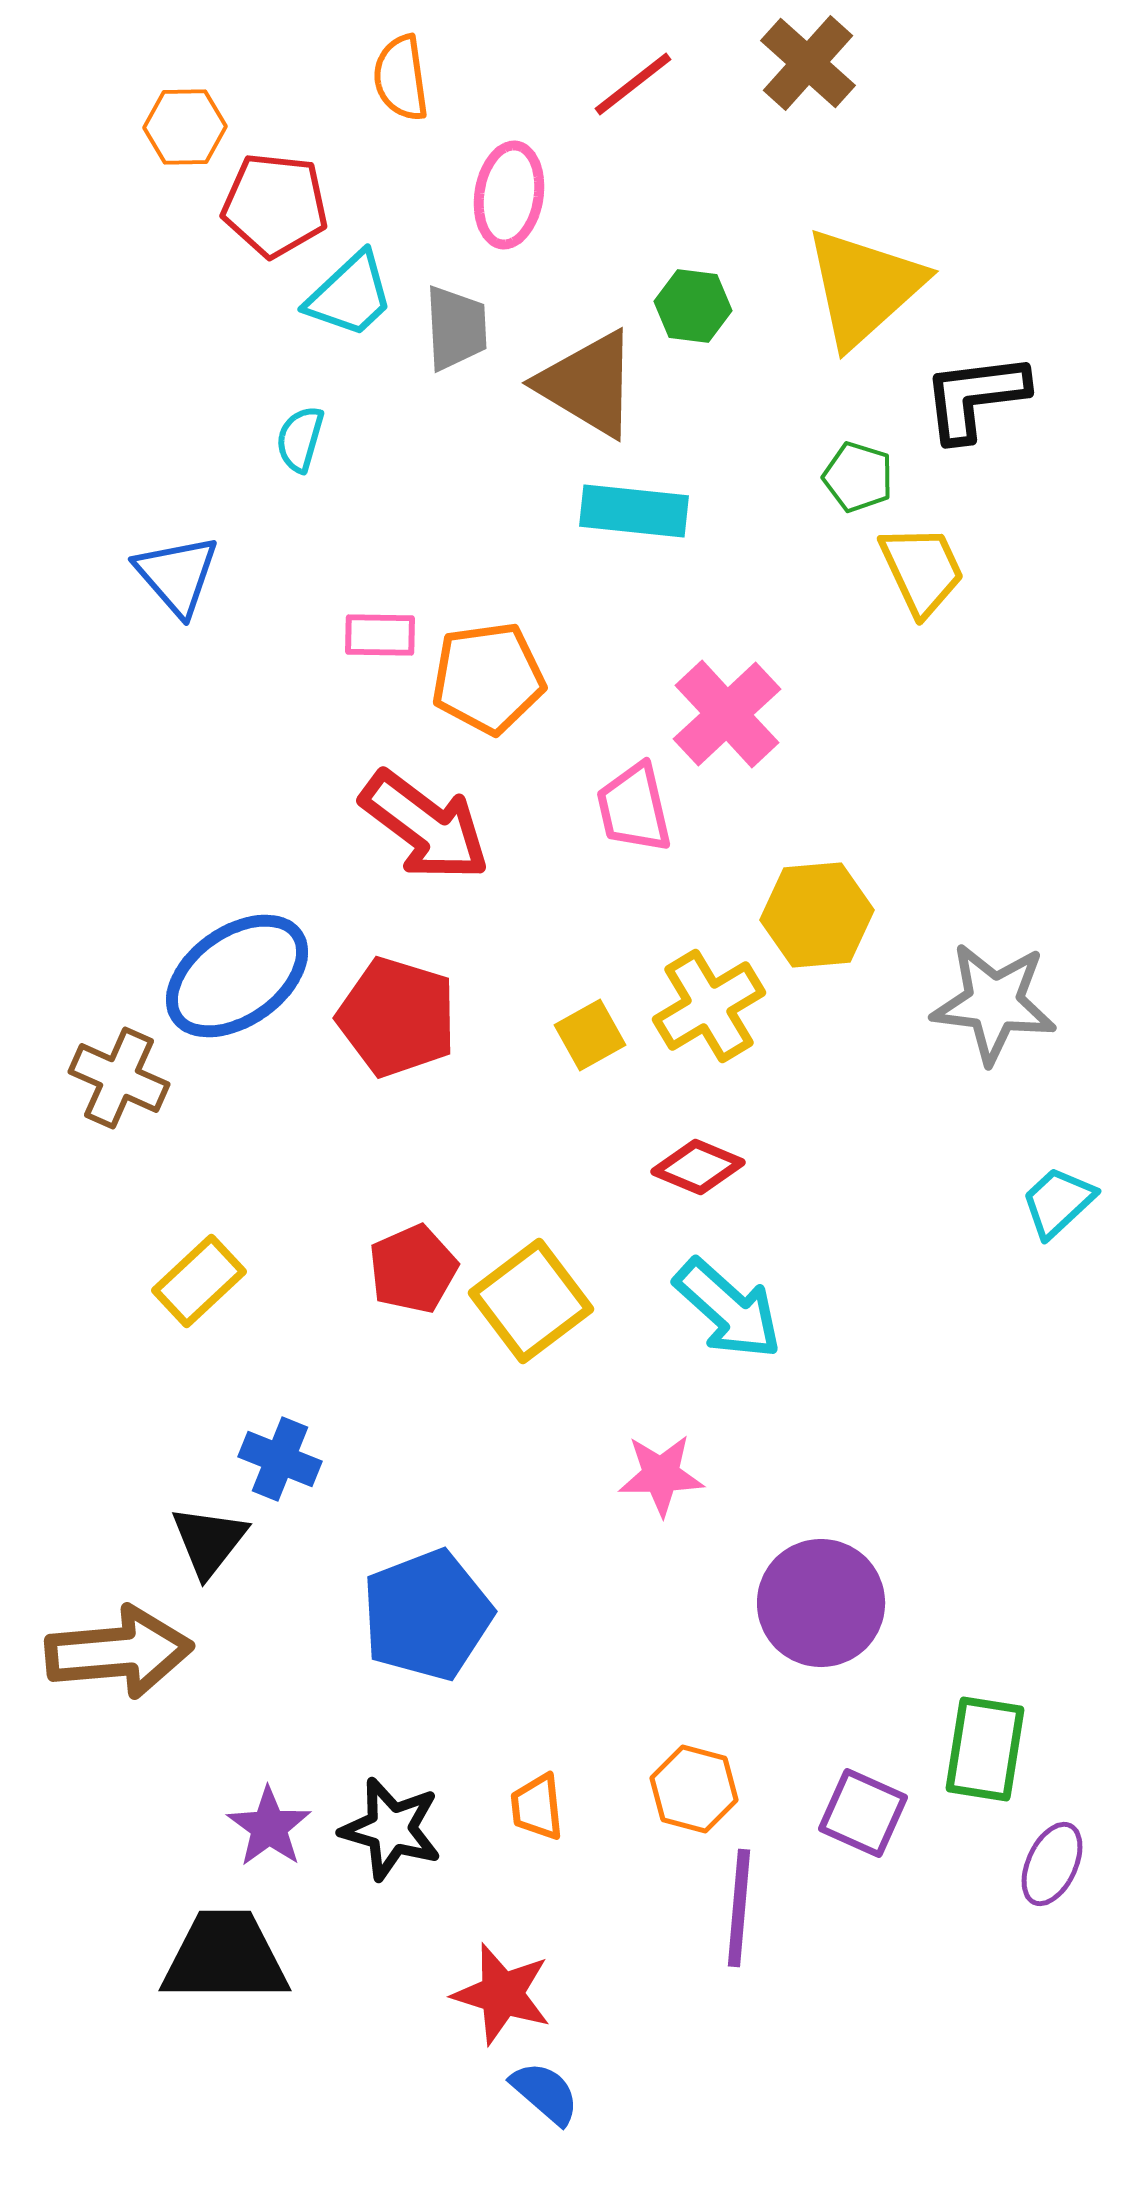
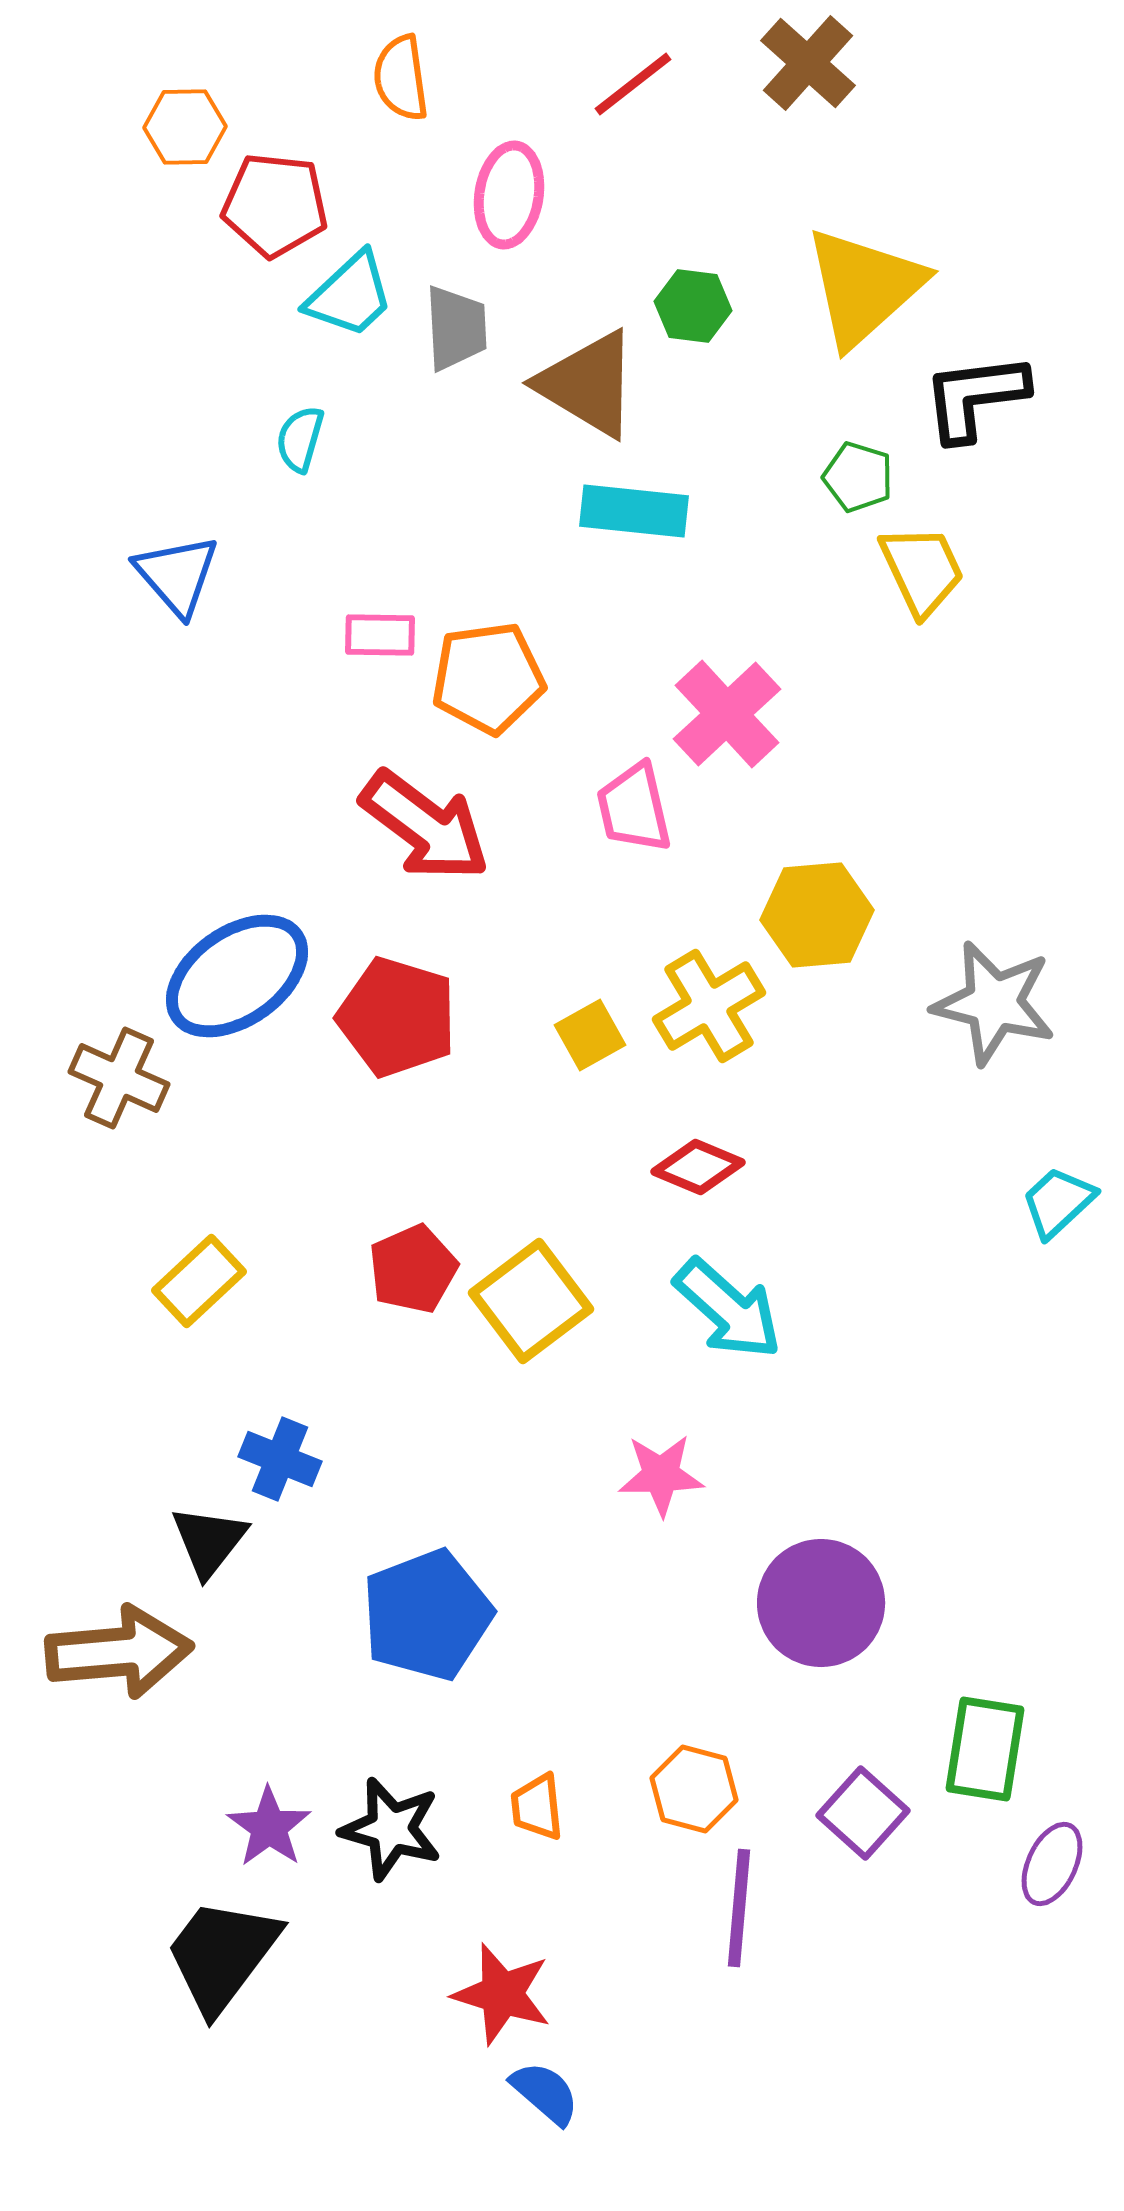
gray star at (994, 1003): rotated 7 degrees clockwise
purple square at (863, 1813): rotated 18 degrees clockwise
black trapezoid at (225, 1957): moved 3 px left, 2 px up; rotated 53 degrees counterclockwise
